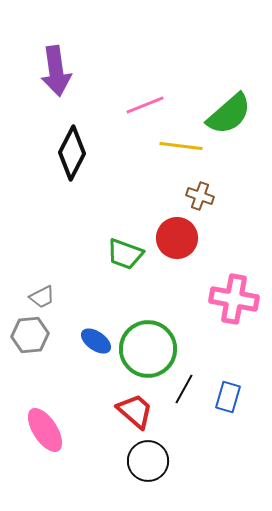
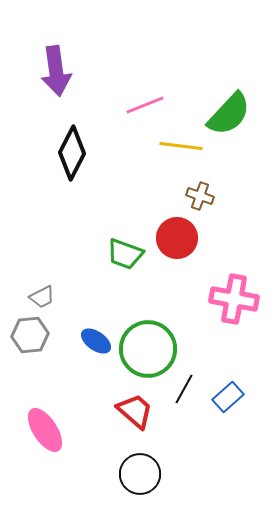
green semicircle: rotated 6 degrees counterclockwise
blue rectangle: rotated 32 degrees clockwise
black circle: moved 8 px left, 13 px down
